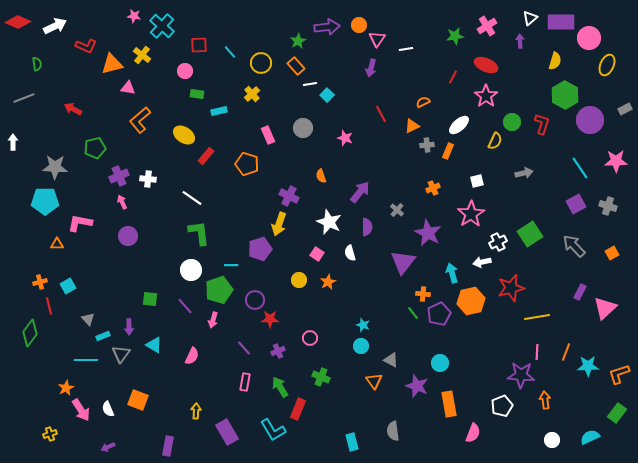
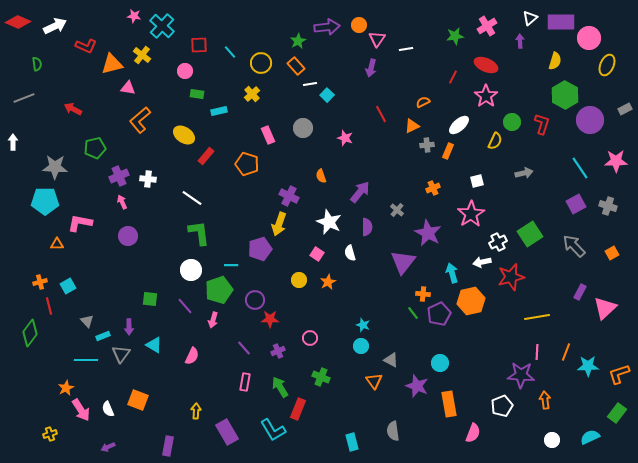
red star at (511, 288): moved 11 px up
gray triangle at (88, 319): moved 1 px left, 2 px down
